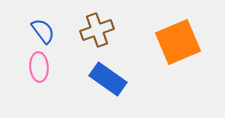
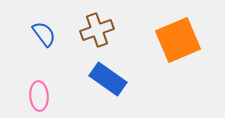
blue semicircle: moved 1 px right, 3 px down
orange square: moved 2 px up
pink ellipse: moved 29 px down
